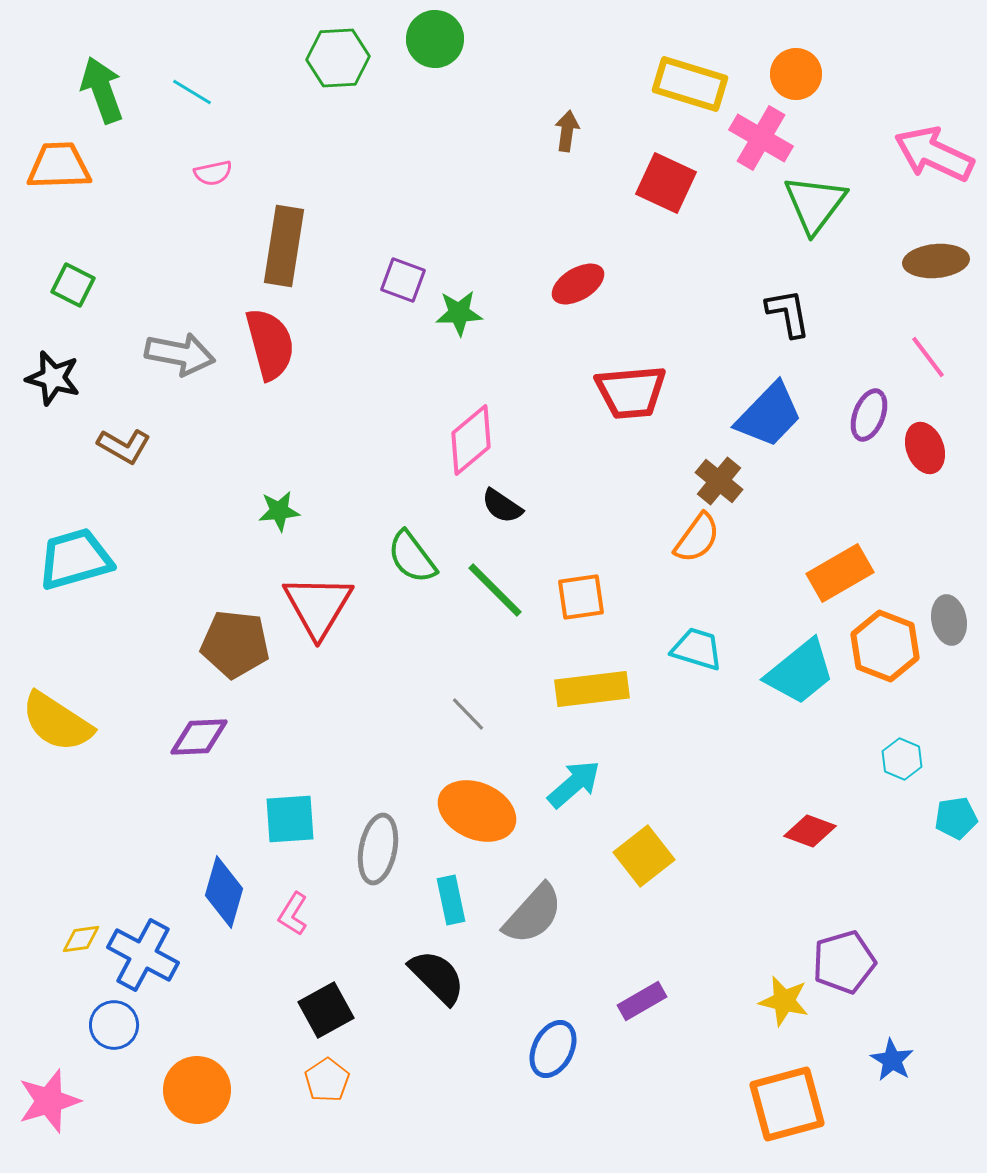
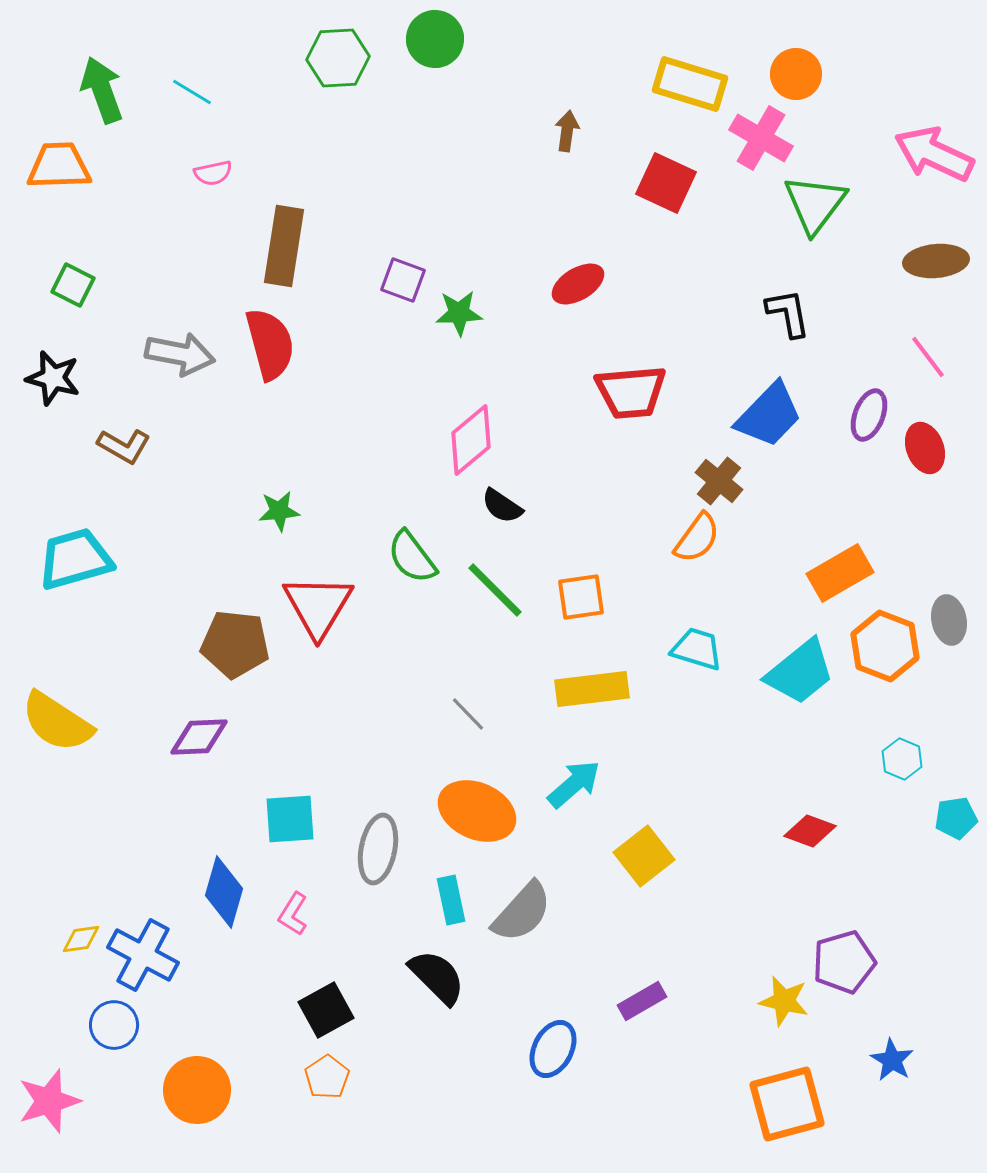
gray semicircle at (533, 914): moved 11 px left, 2 px up
orange pentagon at (327, 1080): moved 3 px up
